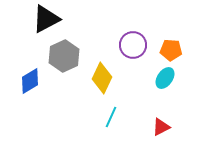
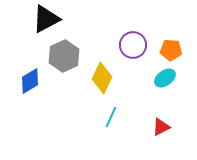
cyan ellipse: rotated 20 degrees clockwise
